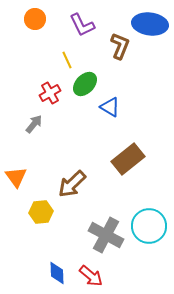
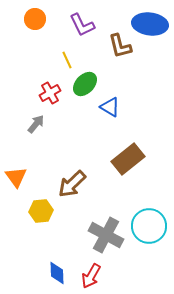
brown L-shape: rotated 144 degrees clockwise
gray arrow: moved 2 px right
yellow hexagon: moved 1 px up
red arrow: rotated 80 degrees clockwise
